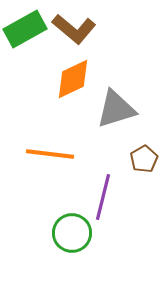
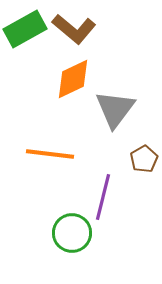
gray triangle: moved 1 px left; rotated 36 degrees counterclockwise
